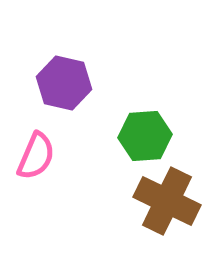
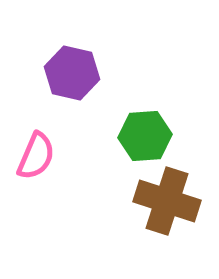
purple hexagon: moved 8 px right, 10 px up
brown cross: rotated 8 degrees counterclockwise
